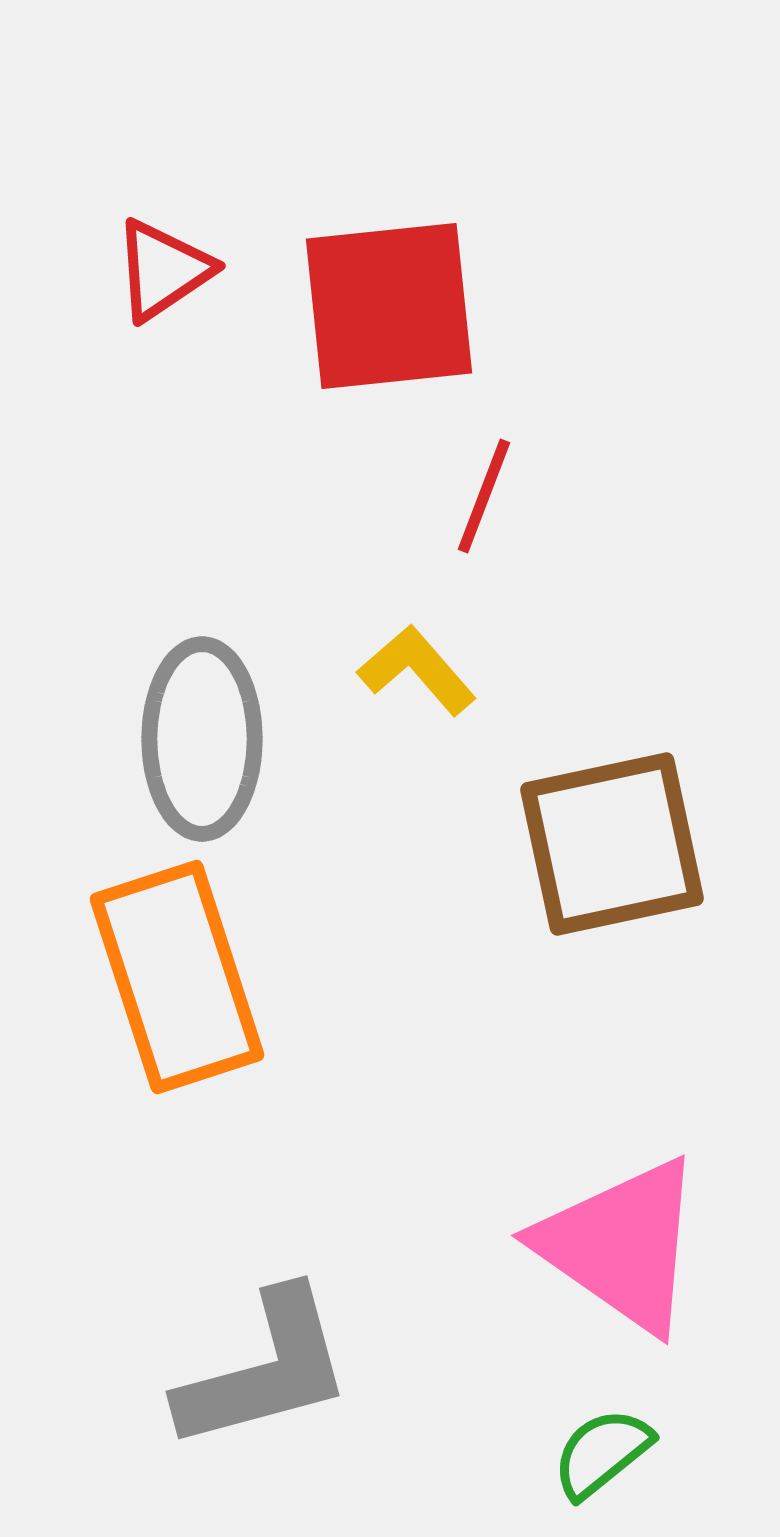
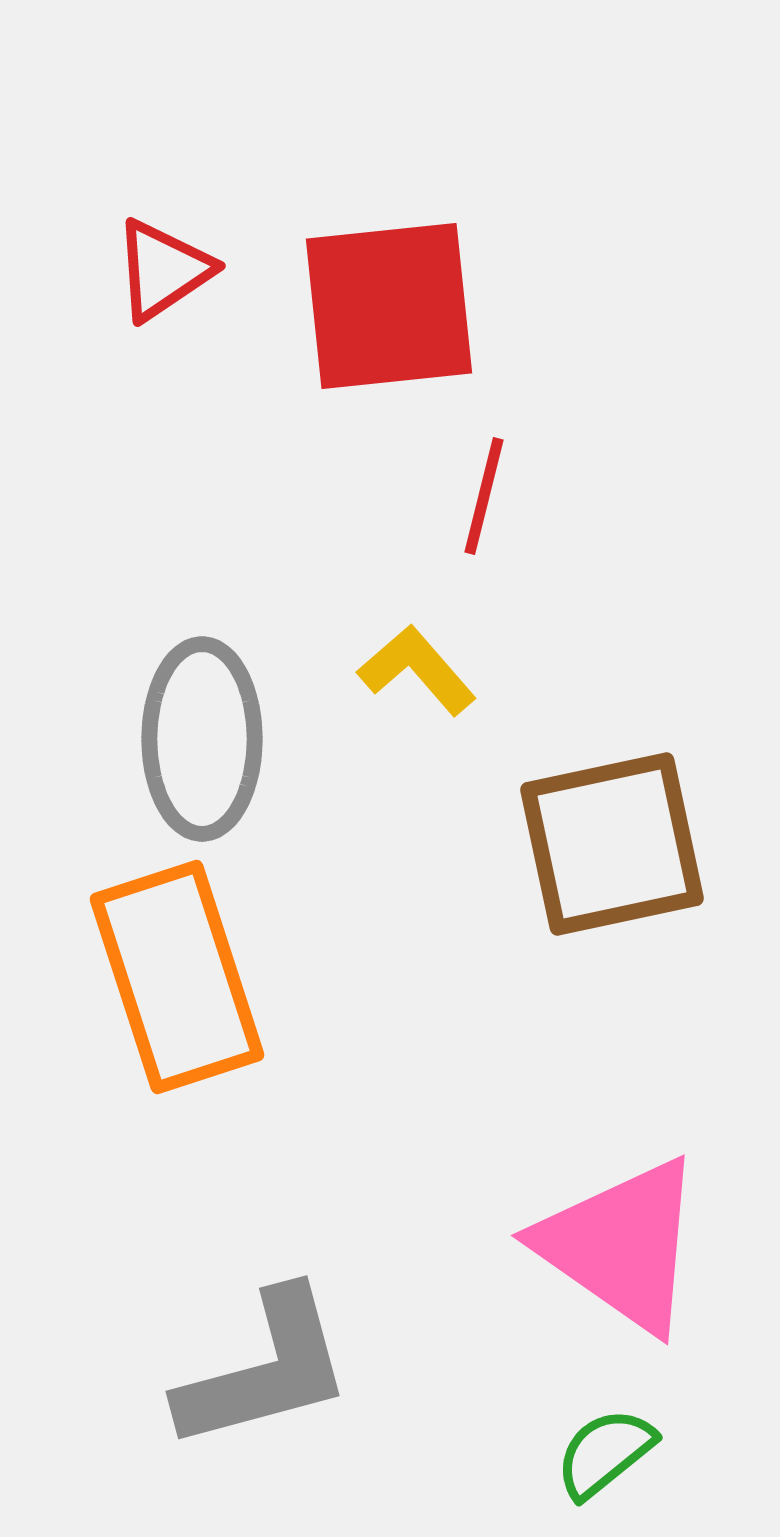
red line: rotated 7 degrees counterclockwise
green semicircle: moved 3 px right
